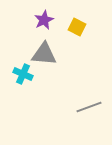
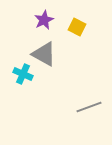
gray triangle: rotated 24 degrees clockwise
